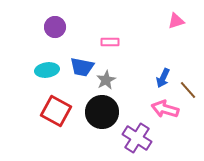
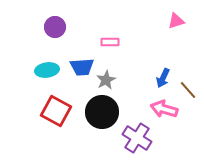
blue trapezoid: rotated 15 degrees counterclockwise
pink arrow: moved 1 px left
